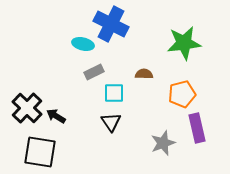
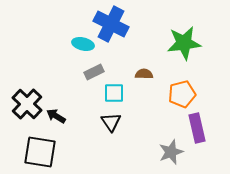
black cross: moved 4 px up
gray star: moved 8 px right, 9 px down
